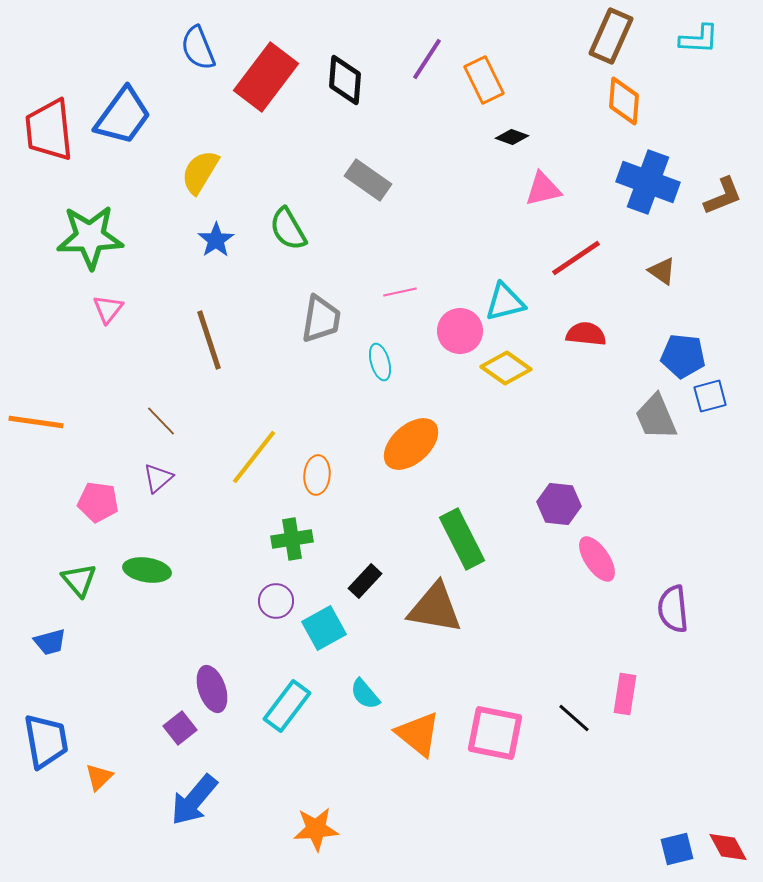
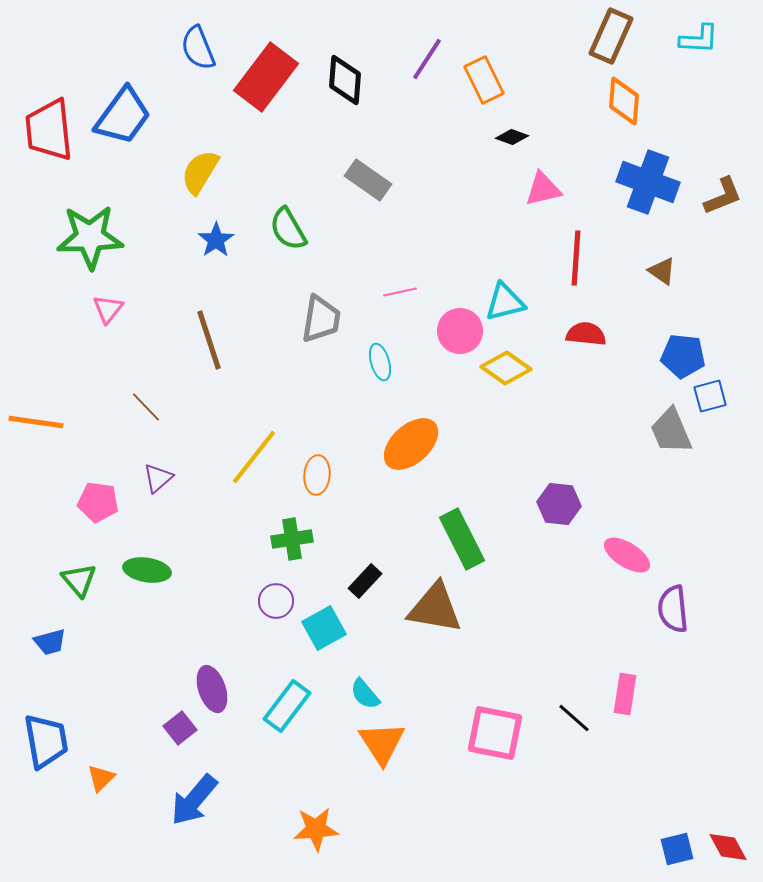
red line at (576, 258): rotated 52 degrees counterclockwise
gray trapezoid at (656, 417): moved 15 px right, 14 px down
brown line at (161, 421): moved 15 px left, 14 px up
pink ellipse at (597, 559): moved 30 px right, 4 px up; rotated 24 degrees counterclockwise
orange triangle at (418, 734): moved 36 px left, 9 px down; rotated 18 degrees clockwise
orange triangle at (99, 777): moved 2 px right, 1 px down
